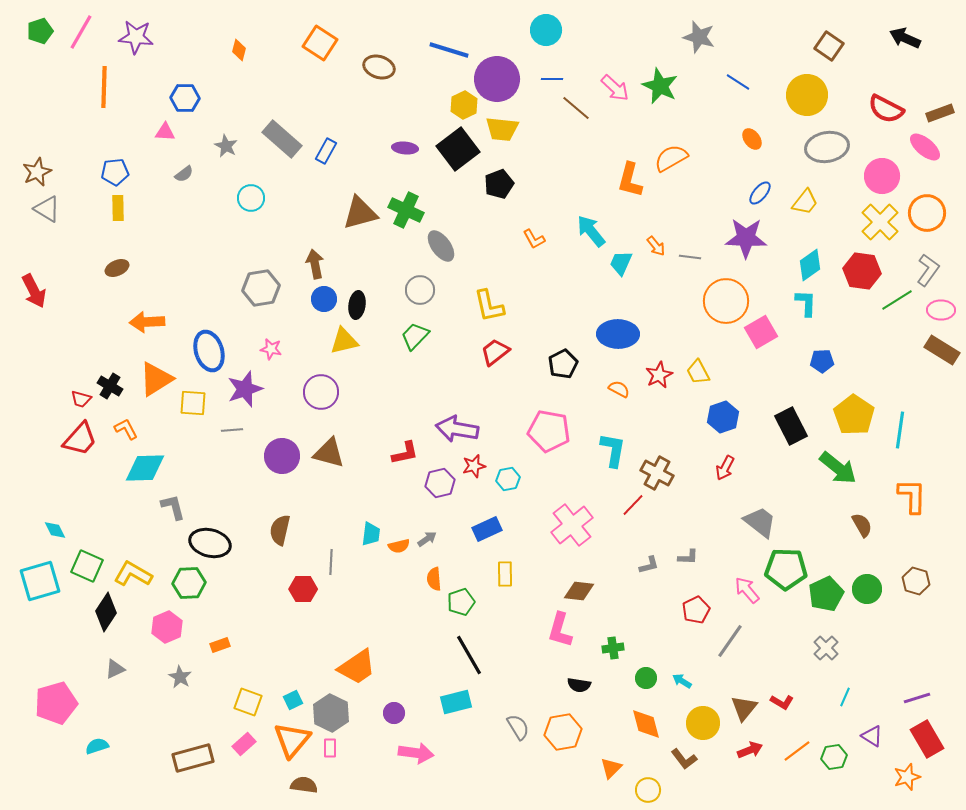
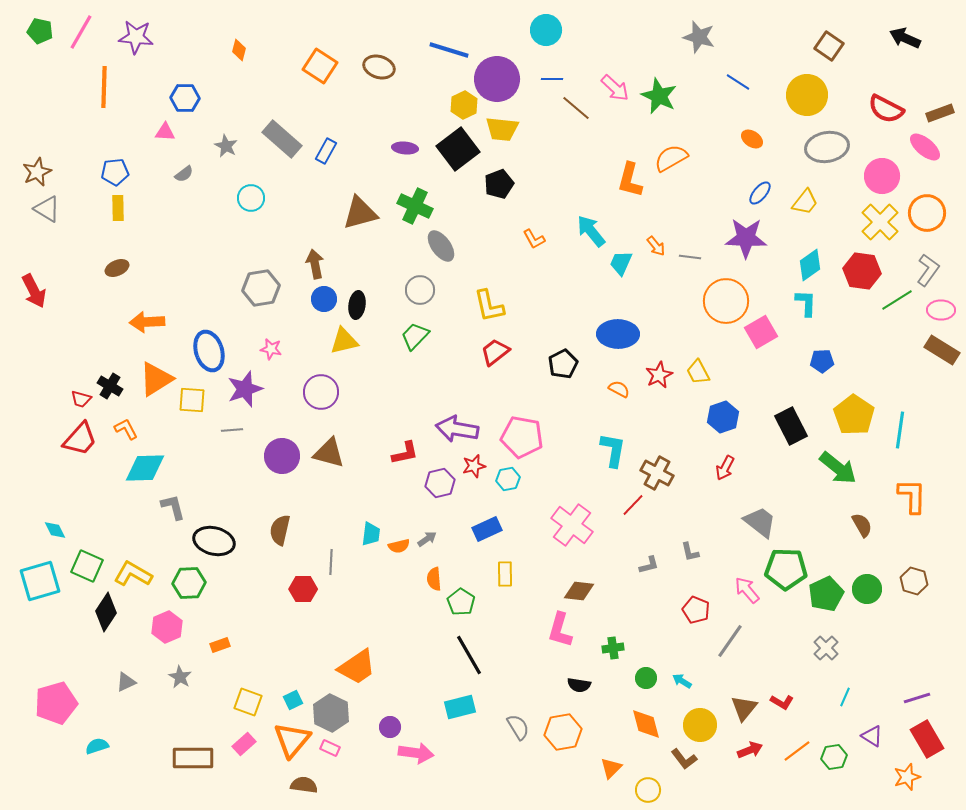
green pentagon at (40, 31): rotated 30 degrees clockwise
orange square at (320, 43): moved 23 px down
green star at (660, 86): moved 1 px left, 10 px down
orange ellipse at (752, 139): rotated 20 degrees counterclockwise
green cross at (406, 210): moved 9 px right, 4 px up
yellow square at (193, 403): moved 1 px left, 3 px up
pink pentagon at (549, 431): moved 27 px left, 6 px down
pink cross at (572, 525): rotated 15 degrees counterclockwise
black ellipse at (210, 543): moved 4 px right, 2 px up
gray L-shape at (688, 557): moved 2 px right, 5 px up; rotated 75 degrees clockwise
brown hexagon at (916, 581): moved 2 px left
green pentagon at (461, 602): rotated 20 degrees counterclockwise
red pentagon at (696, 610): rotated 24 degrees counterclockwise
gray triangle at (115, 669): moved 11 px right, 13 px down
cyan rectangle at (456, 702): moved 4 px right, 5 px down
purple circle at (394, 713): moved 4 px left, 14 px down
yellow circle at (703, 723): moved 3 px left, 2 px down
pink rectangle at (330, 748): rotated 66 degrees counterclockwise
brown rectangle at (193, 758): rotated 15 degrees clockwise
